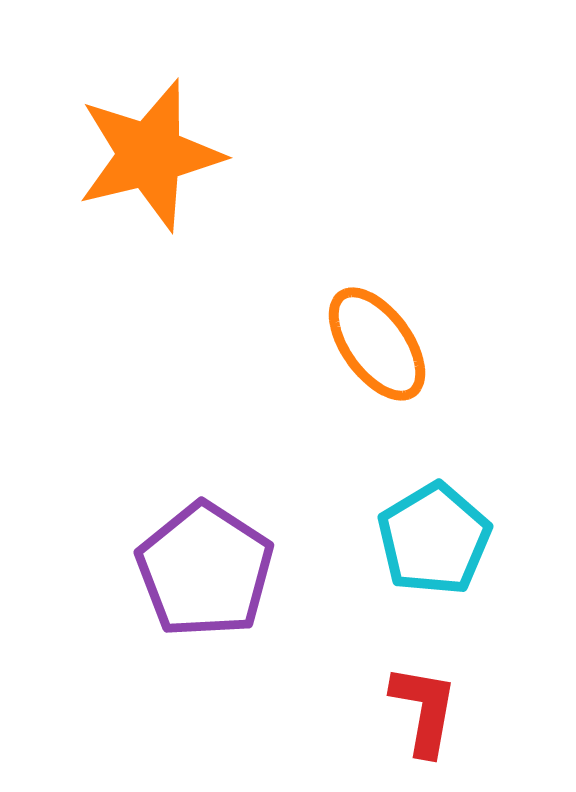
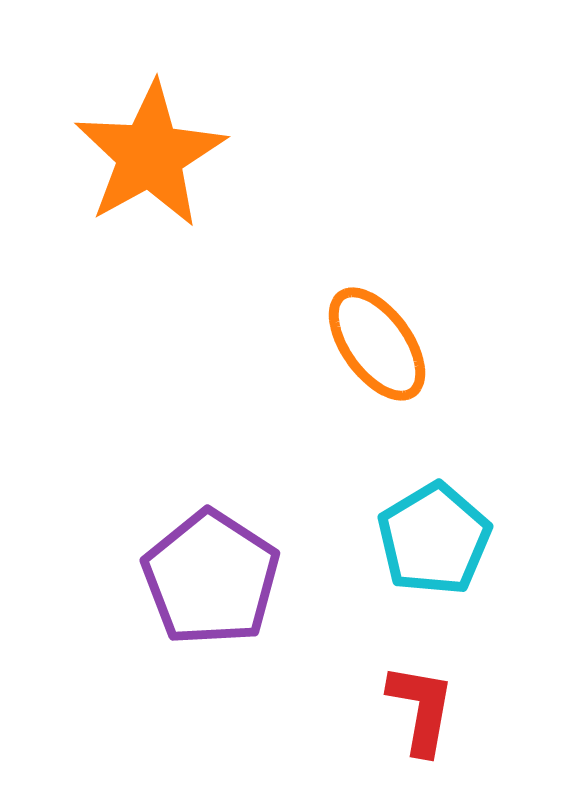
orange star: rotated 15 degrees counterclockwise
purple pentagon: moved 6 px right, 8 px down
red L-shape: moved 3 px left, 1 px up
